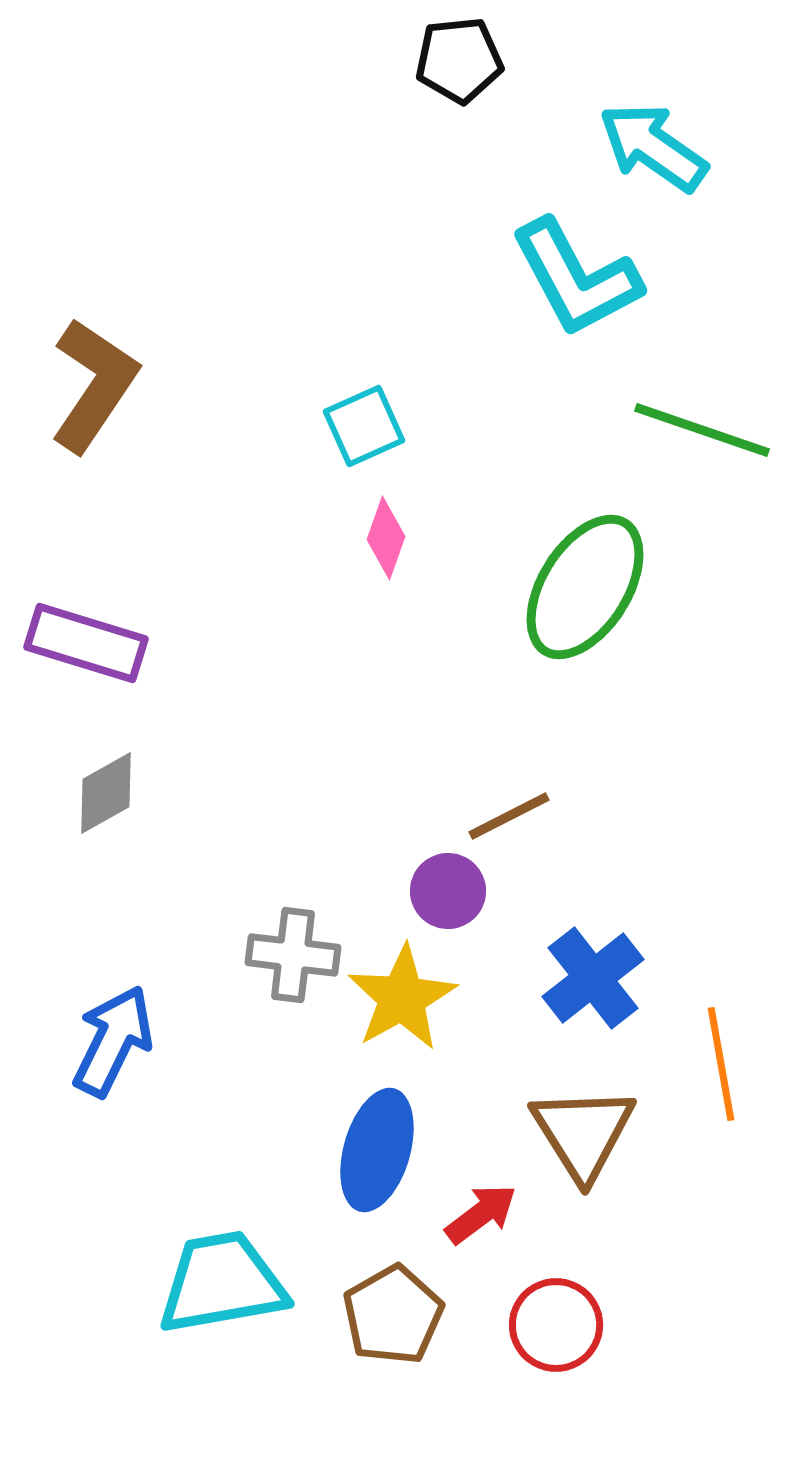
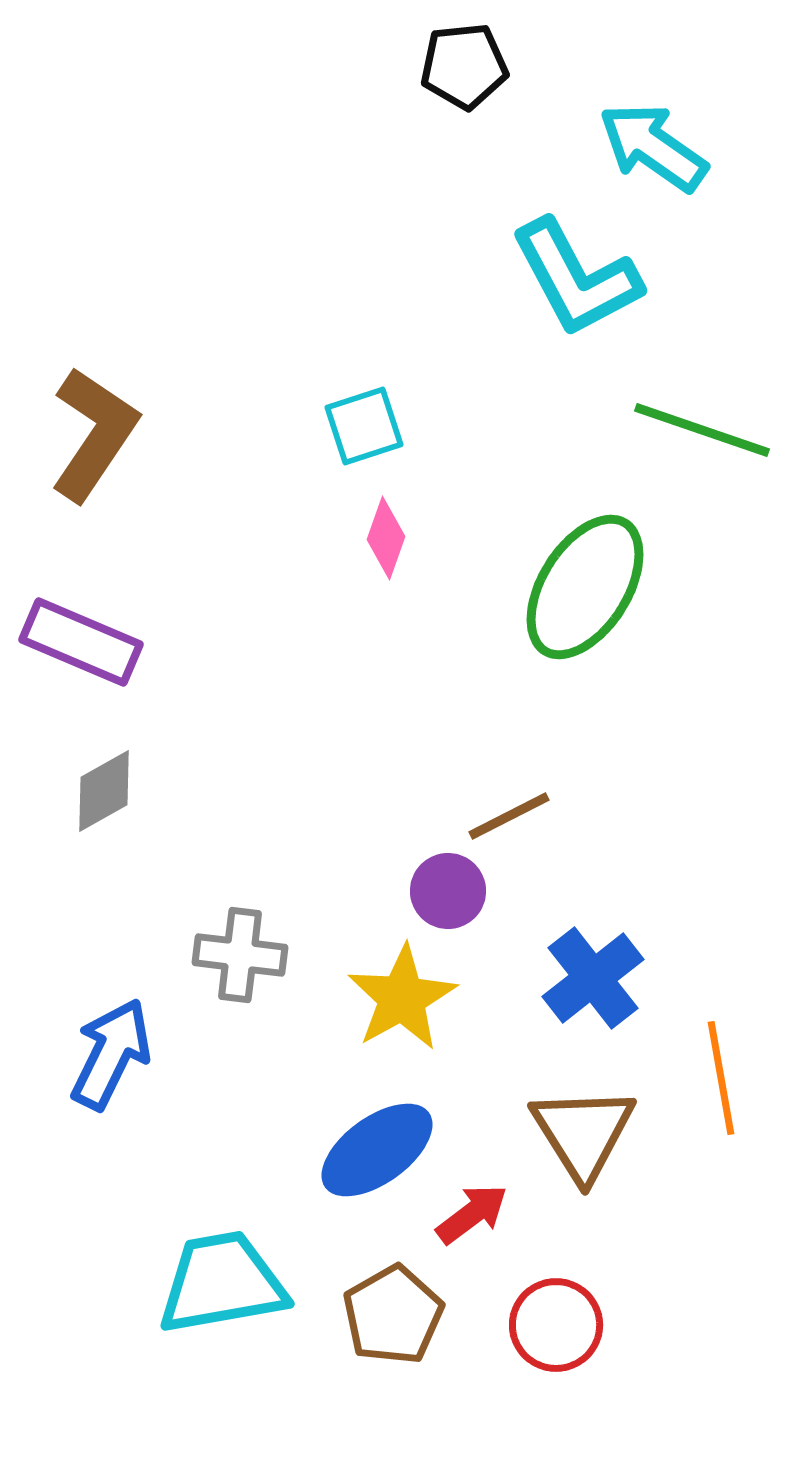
black pentagon: moved 5 px right, 6 px down
brown L-shape: moved 49 px down
cyan square: rotated 6 degrees clockwise
purple rectangle: moved 5 px left, 1 px up; rotated 6 degrees clockwise
gray diamond: moved 2 px left, 2 px up
gray cross: moved 53 px left
blue arrow: moved 2 px left, 13 px down
orange line: moved 14 px down
blue ellipse: rotated 38 degrees clockwise
red arrow: moved 9 px left
